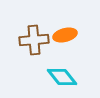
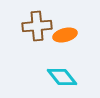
brown cross: moved 3 px right, 14 px up
